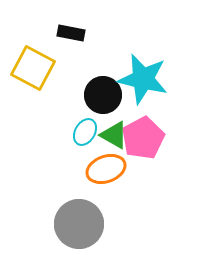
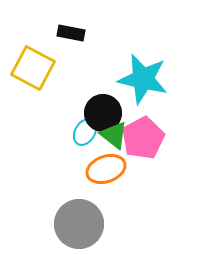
black circle: moved 18 px down
green triangle: rotated 8 degrees clockwise
